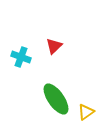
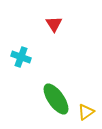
red triangle: moved 22 px up; rotated 18 degrees counterclockwise
